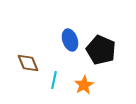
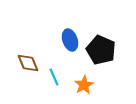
cyan line: moved 3 px up; rotated 36 degrees counterclockwise
